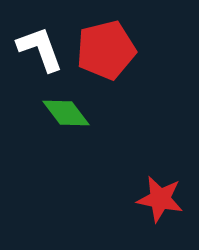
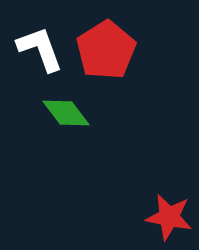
red pentagon: rotated 18 degrees counterclockwise
red star: moved 9 px right, 18 px down
